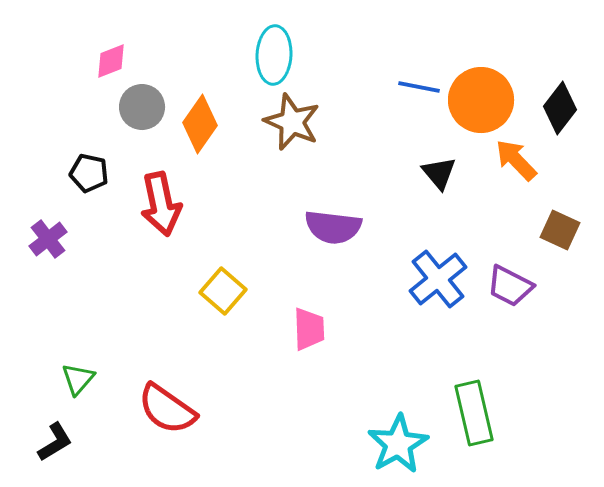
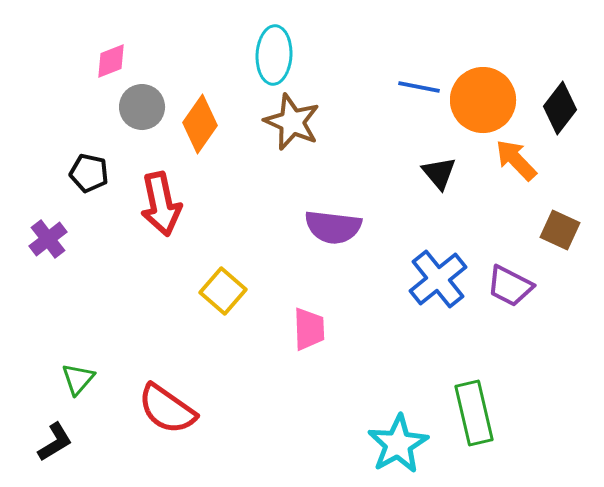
orange circle: moved 2 px right
